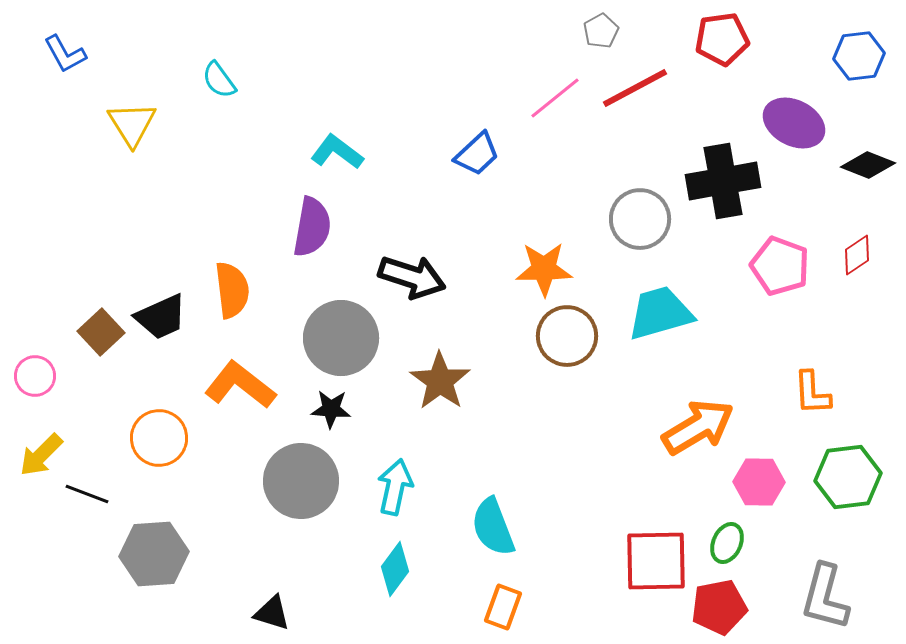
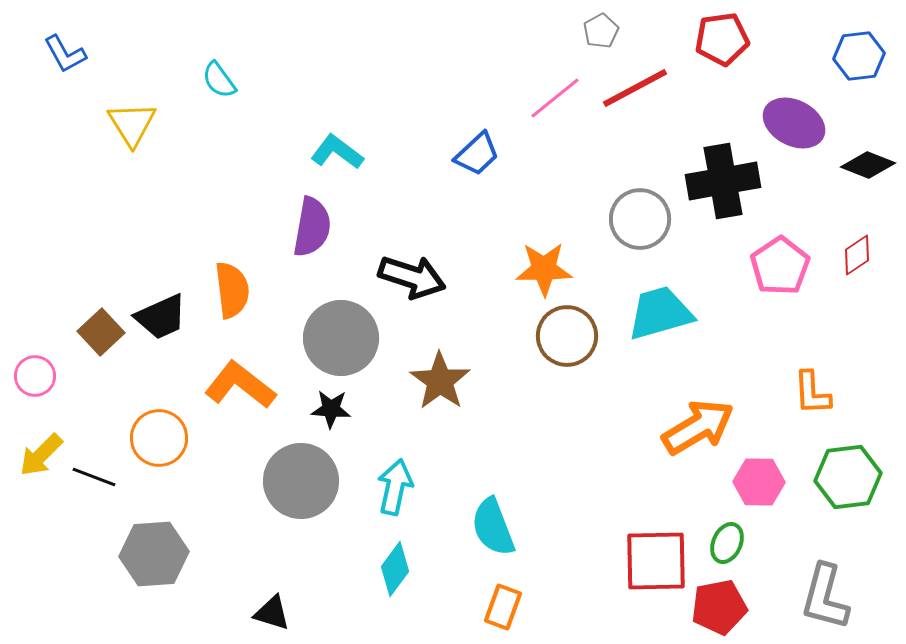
pink pentagon at (780, 266): rotated 18 degrees clockwise
black line at (87, 494): moved 7 px right, 17 px up
